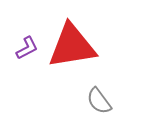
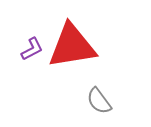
purple L-shape: moved 5 px right, 1 px down
